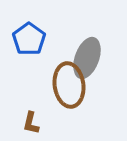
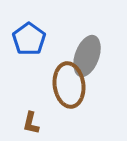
gray ellipse: moved 2 px up
